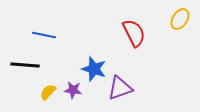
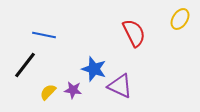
black line: rotated 56 degrees counterclockwise
purple triangle: moved 2 px up; rotated 44 degrees clockwise
